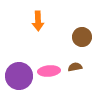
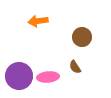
orange arrow: rotated 84 degrees clockwise
brown semicircle: rotated 112 degrees counterclockwise
pink ellipse: moved 1 px left, 6 px down
